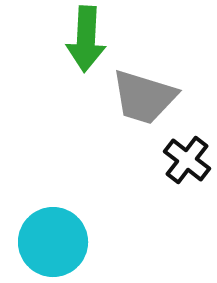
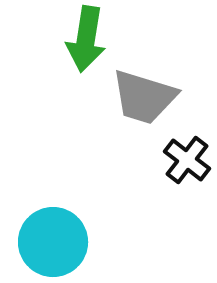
green arrow: rotated 6 degrees clockwise
